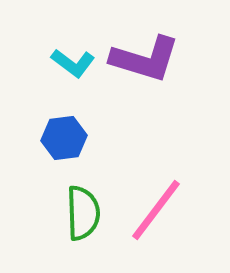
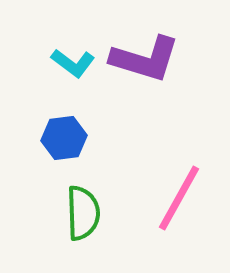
pink line: moved 23 px right, 12 px up; rotated 8 degrees counterclockwise
